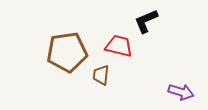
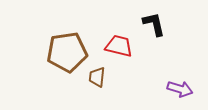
black L-shape: moved 8 px right, 3 px down; rotated 100 degrees clockwise
brown trapezoid: moved 4 px left, 2 px down
purple arrow: moved 1 px left, 3 px up
